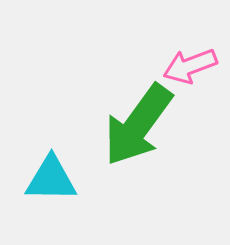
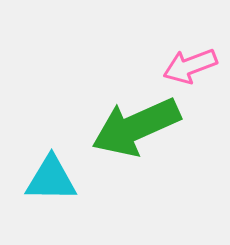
green arrow: moved 2 px left, 2 px down; rotated 30 degrees clockwise
